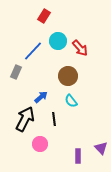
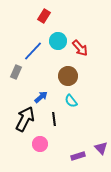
purple rectangle: rotated 72 degrees clockwise
